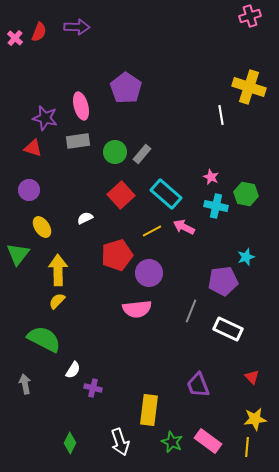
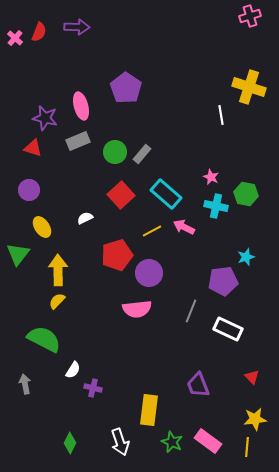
gray rectangle at (78, 141): rotated 15 degrees counterclockwise
